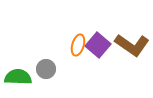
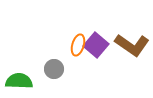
purple square: moved 2 px left
gray circle: moved 8 px right
green semicircle: moved 1 px right, 4 px down
